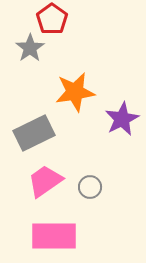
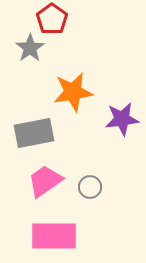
orange star: moved 2 px left
purple star: rotated 20 degrees clockwise
gray rectangle: rotated 15 degrees clockwise
